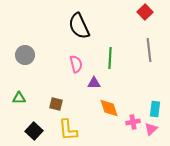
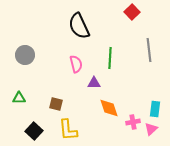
red square: moved 13 px left
